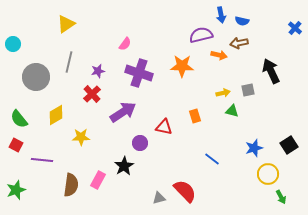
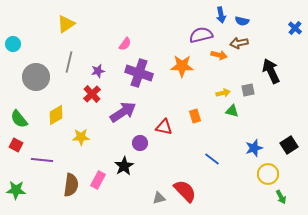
green star: rotated 24 degrees clockwise
